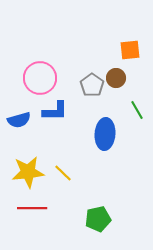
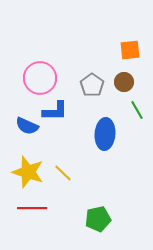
brown circle: moved 8 px right, 4 px down
blue semicircle: moved 8 px right, 6 px down; rotated 40 degrees clockwise
yellow star: rotated 24 degrees clockwise
